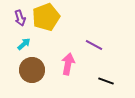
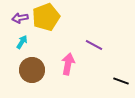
purple arrow: rotated 98 degrees clockwise
cyan arrow: moved 2 px left, 2 px up; rotated 16 degrees counterclockwise
black line: moved 15 px right
